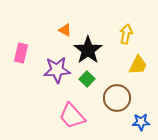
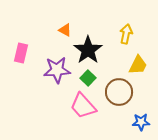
green square: moved 1 px right, 1 px up
brown circle: moved 2 px right, 6 px up
pink trapezoid: moved 11 px right, 10 px up
